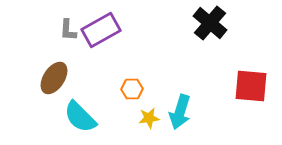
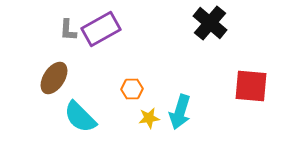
purple rectangle: moved 1 px up
